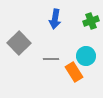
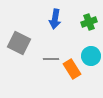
green cross: moved 2 px left, 1 px down
gray square: rotated 20 degrees counterclockwise
cyan circle: moved 5 px right
orange rectangle: moved 2 px left, 3 px up
